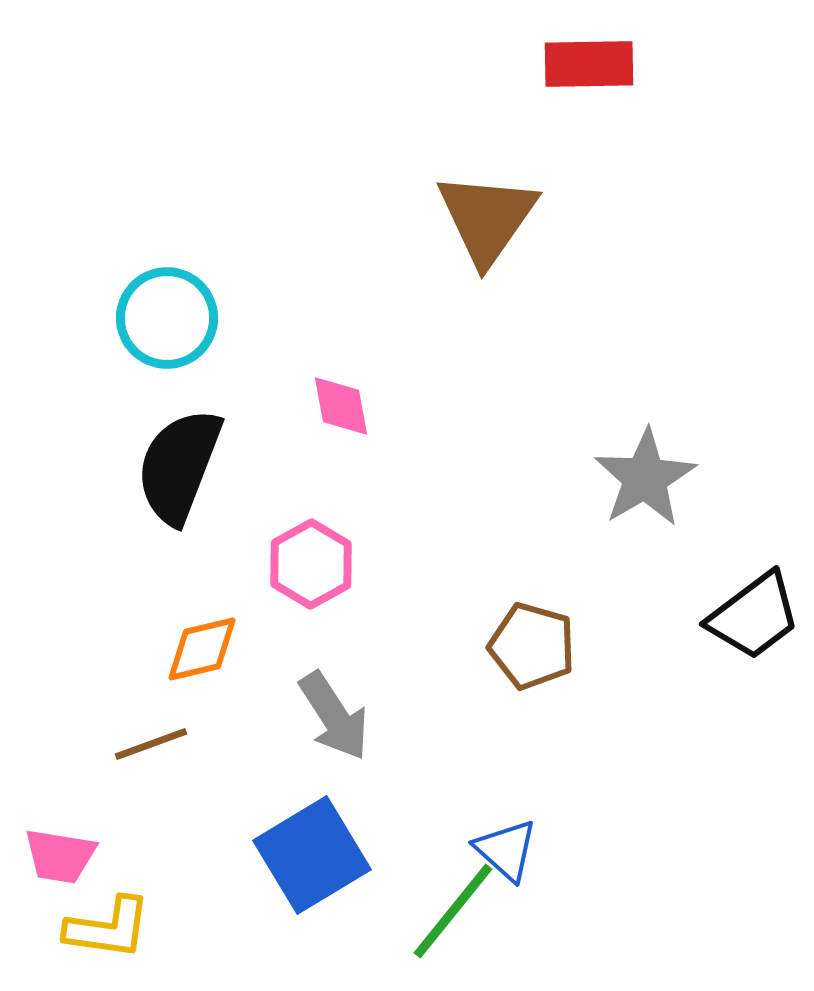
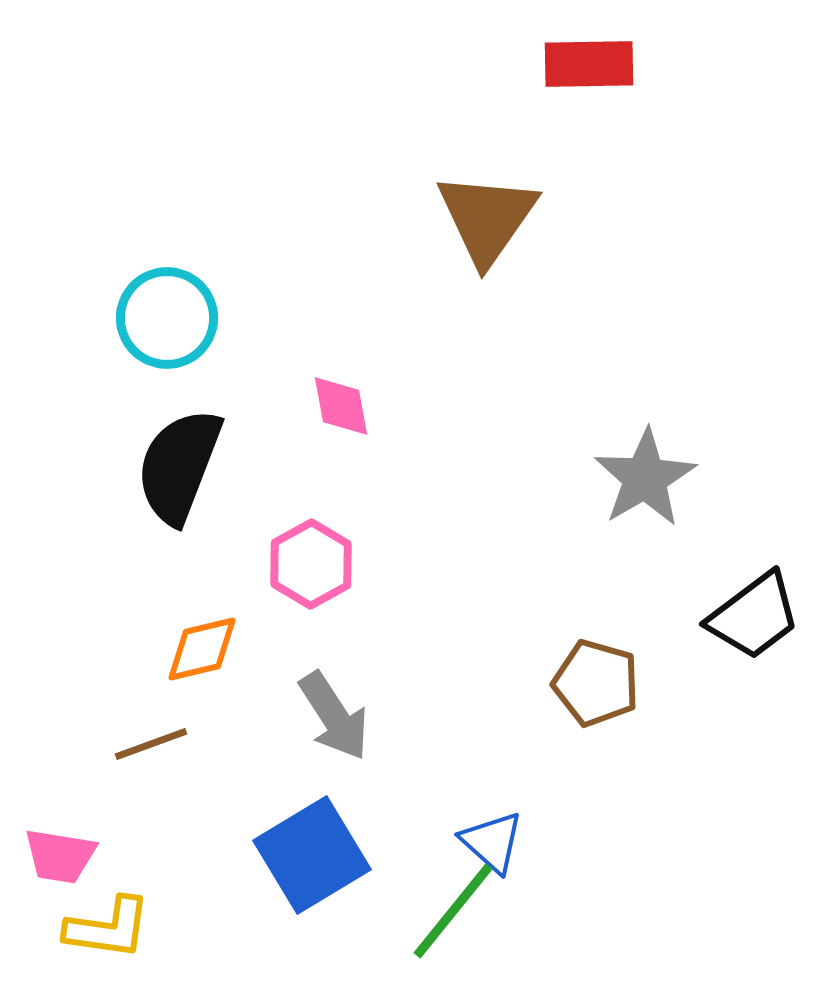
brown pentagon: moved 64 px right, 37 px down
blue triangle: moved 14 px left, 8 px up
